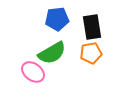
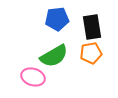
green semicircle: moved 2 px right, 3 px down
pink ellipse: moved 5 px down; rotated 20 degrees counterclockwise
